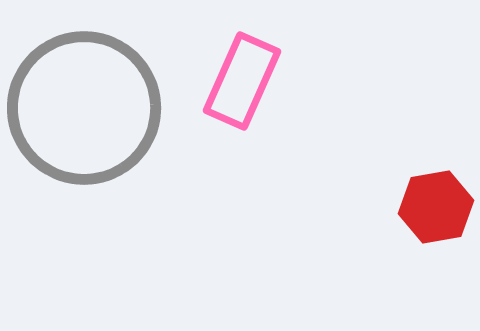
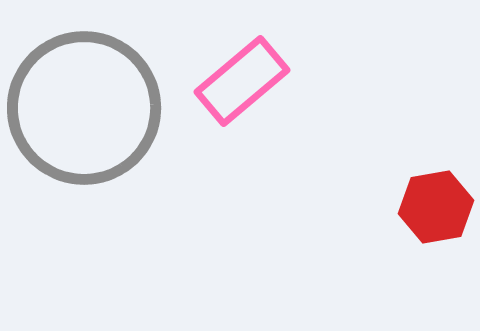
pink rectangle: rotated 26 degrees clockwise
